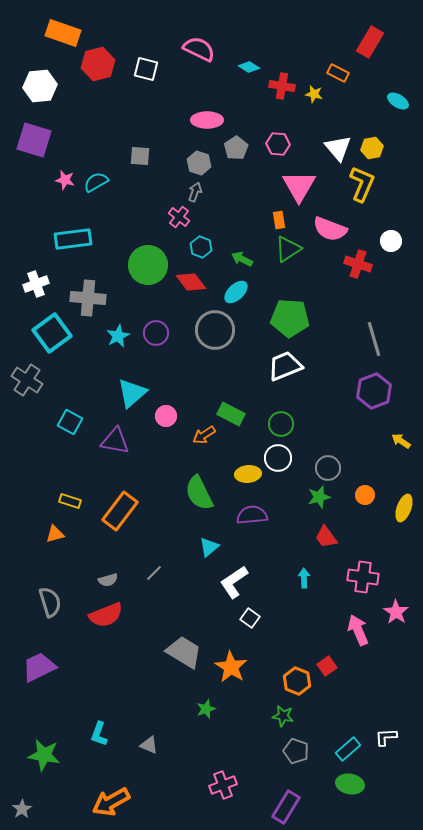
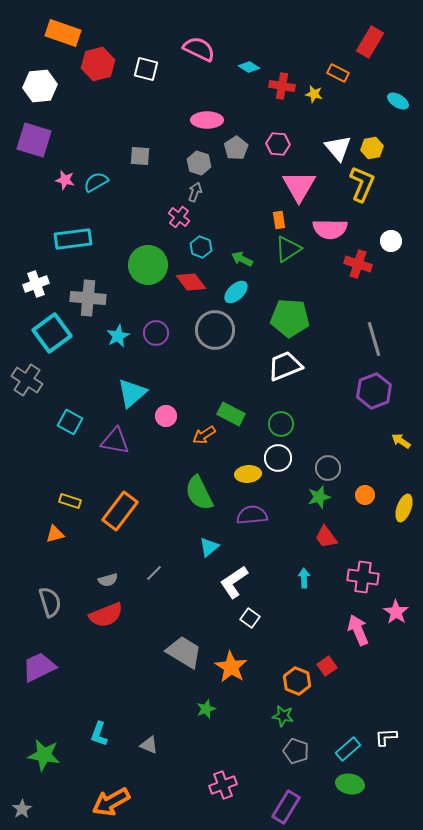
pink semicircle at (330, 229): rotated 20 degrees counterclockwise
